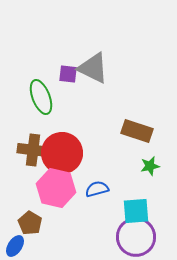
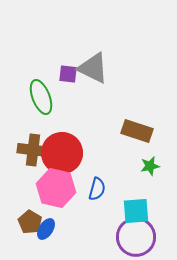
blue semicircle: rotated 120 degrees clockwise
brown pentagon: moved 1 px up
blue ellipse: moved 31 px right, 17 px up
